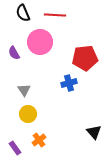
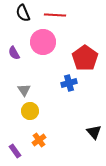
pink circle: moved 3 px right
red pentagon: rotated 30 degrees counterclockwise
yellow circle: moved 2 px right, 3 px up
purple rectangle: moved 3 px down
